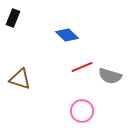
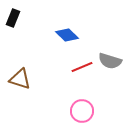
gray semicircle: moved 15 px up
